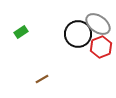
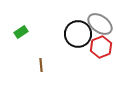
gray ellipse: moved 2 px right
brown line: moved 1 px left, 14 px up; rotated 64 degrees counterclockwise
